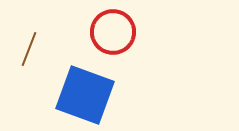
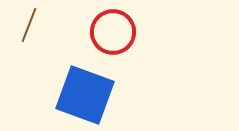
brown line: moved 24 px up
